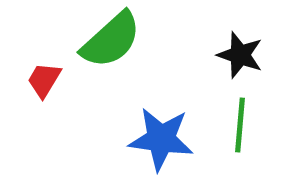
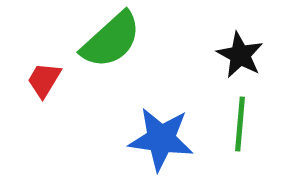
black star: rotated 9 degrees clockwise
green line: moved 1 px up
